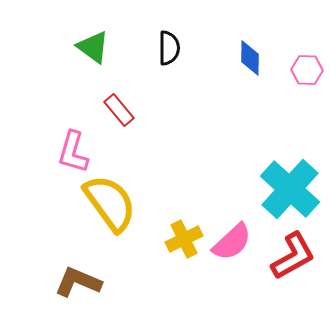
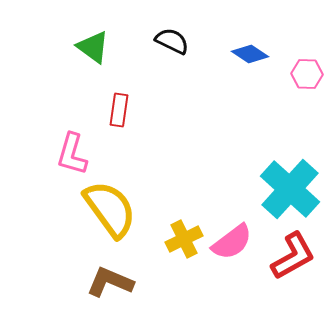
black semicircle: moved 3 px right, 7 px up; rotated 64 degrees counterclockwise
blue diamond: moved 4 px up; rotated 57 degrees counterclockwise
pink hexagon: moved 4 px down
red rectangle: rotated 48 degrees clockwise
pink L-shape: moved 1 px left, 2 px down
yellow semicircle: moved 6 px down
pink semicircle: rotated 6 degrees clockwise
brown L-shape: moved 32 px right
